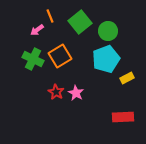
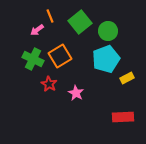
red star: moved 7 px left, 8 px up
